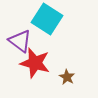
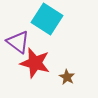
purple triangle: moved 2 px left, 1 px down
